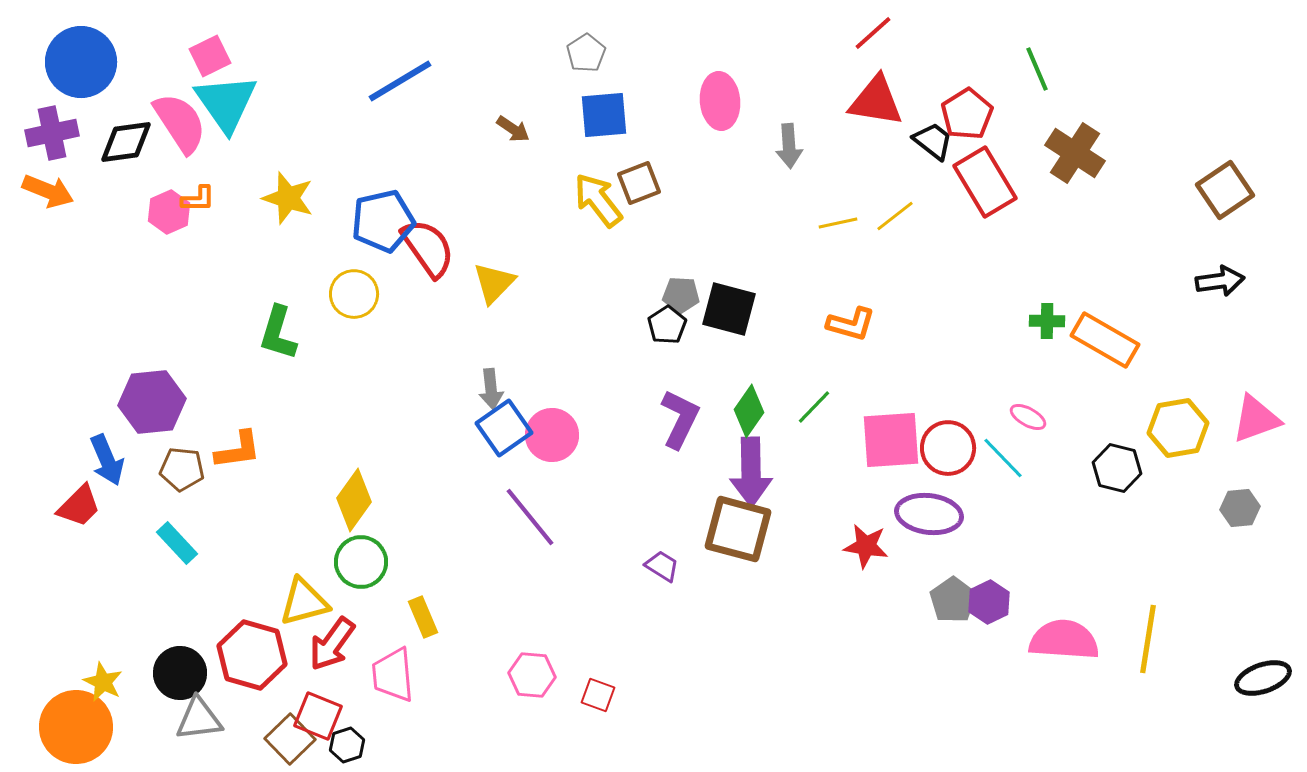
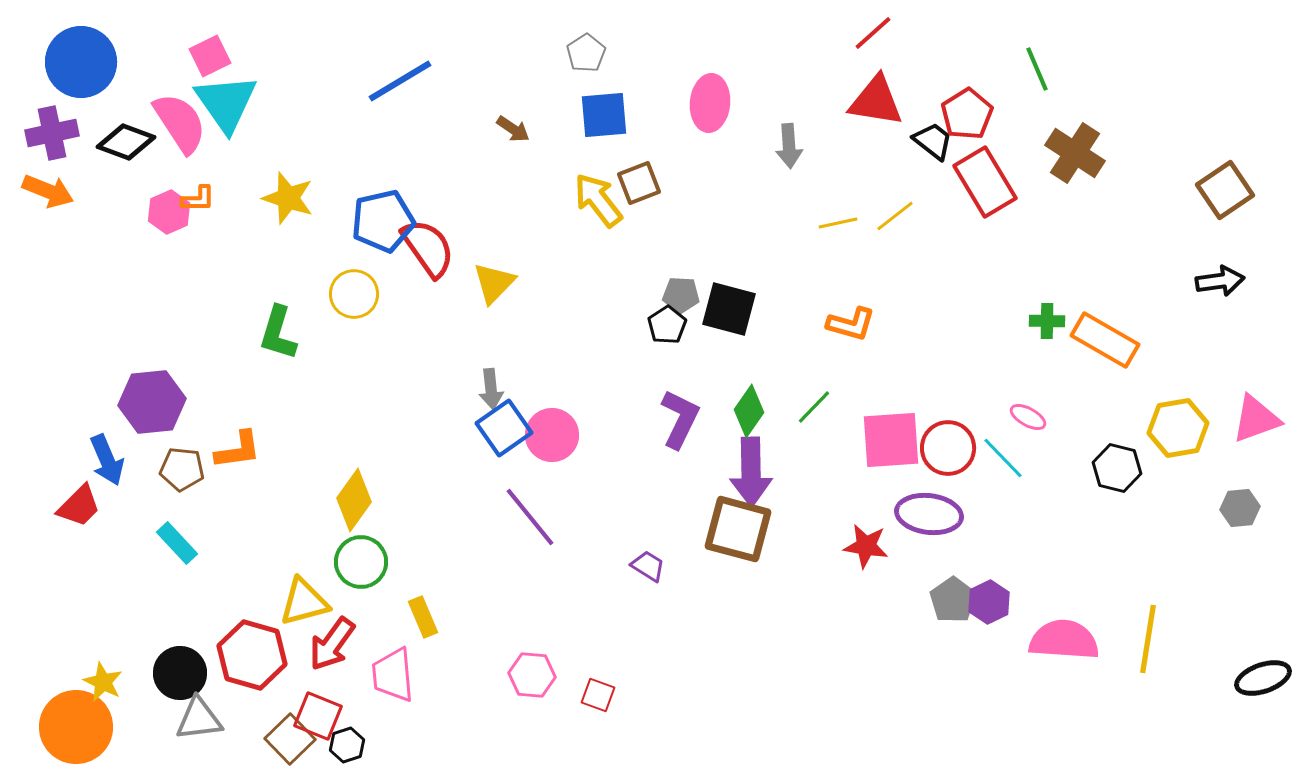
pink ellipse at (720, 101): moved 10 px left, 2 px down; rotated 10 degrees clockwise
black diamond at (126, 142): rotated 28 degrees clockwise
purple trapezoid at (662, 566): moved 14 px left
